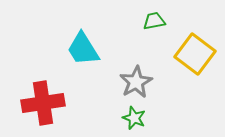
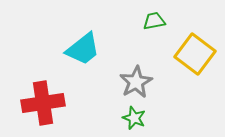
cyan trapezoid: rotated 96 degrees counterclockwise
